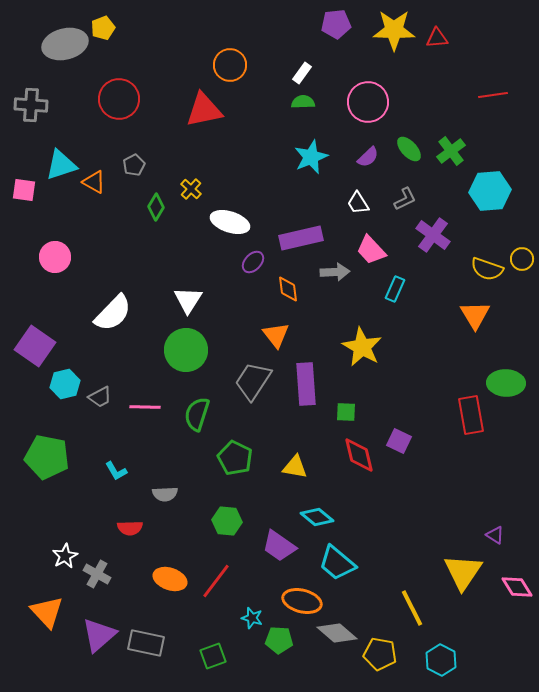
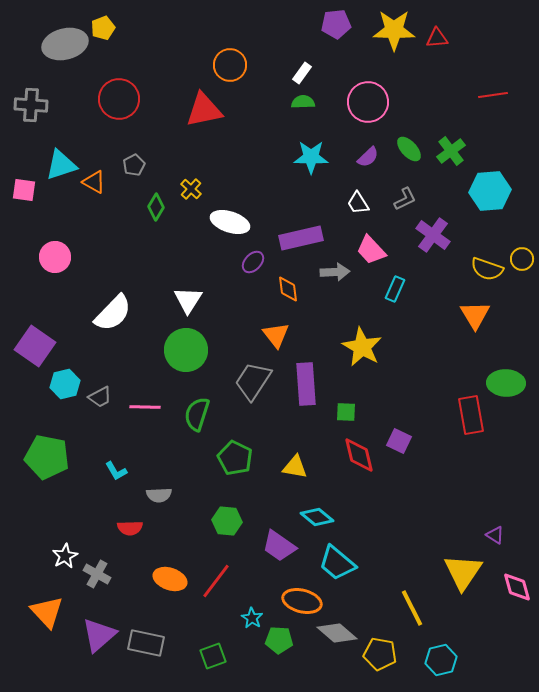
cyan star at (311, 157): rotated 24 degrees clockwise
gray semicircle at (165, 494): moved 6 px left, 1 px down
pink diamond at (517, 587): rotated 16 degrees clockwise
cyan star at (252, 618): rotated 15 degrees clockwise
cyan hexagon at (441, 660): rotated 20 degrees clockwise
